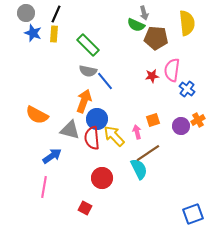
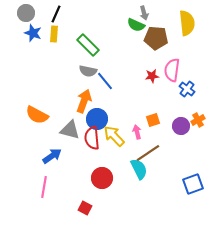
blue square: moved 30 px up
